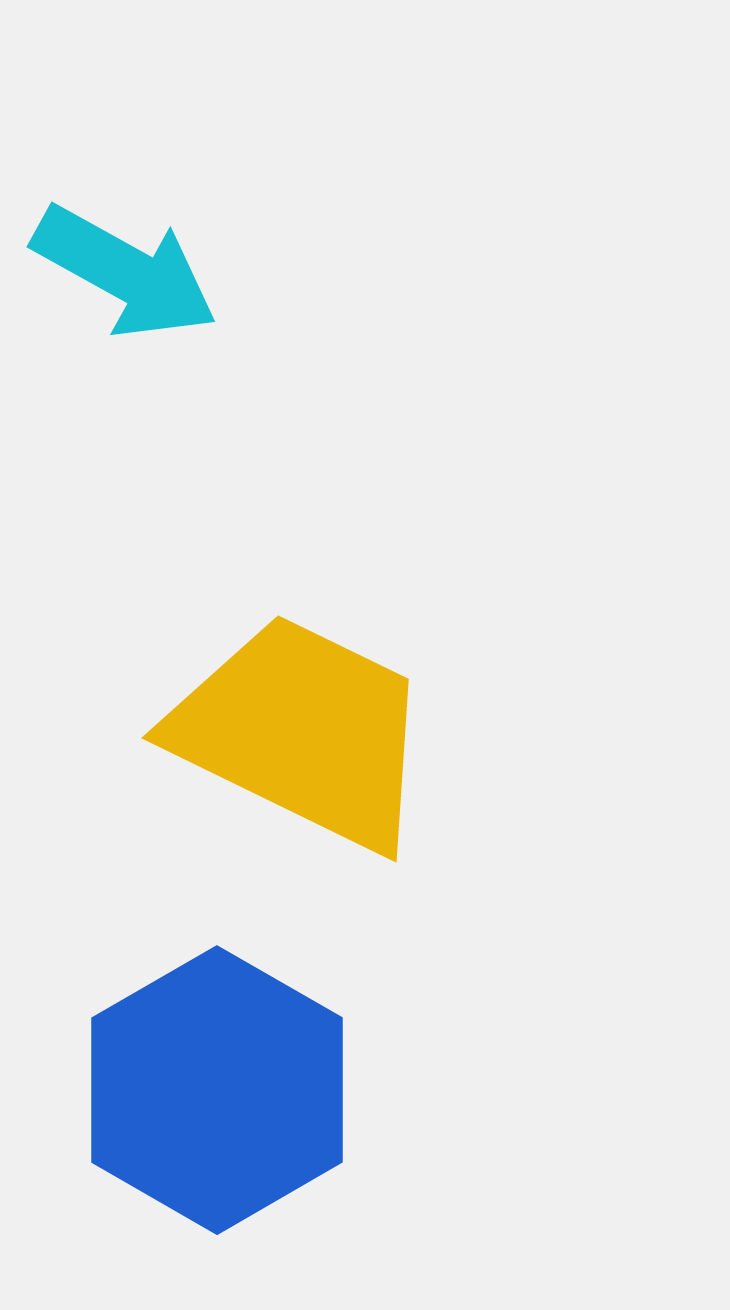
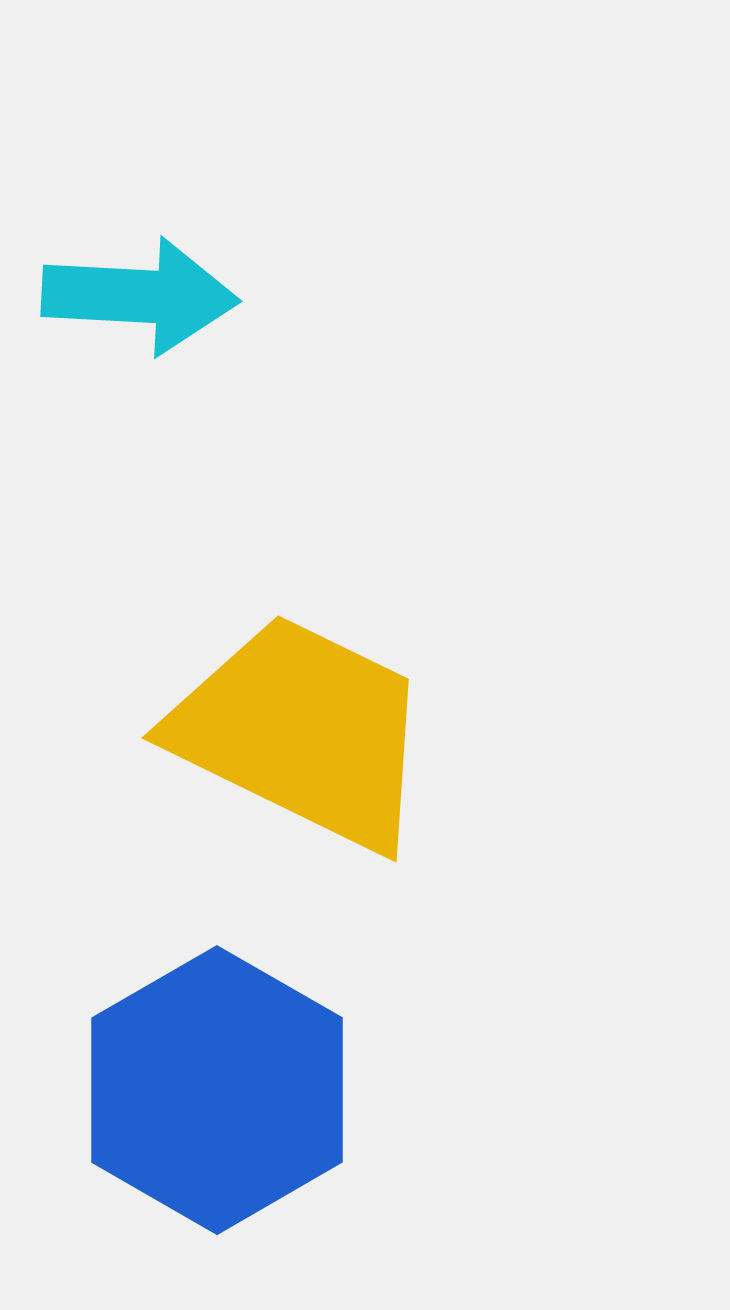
cyan arrow: moved 15 px right, 24 px down; rotated 26 degrees counterclockwise
